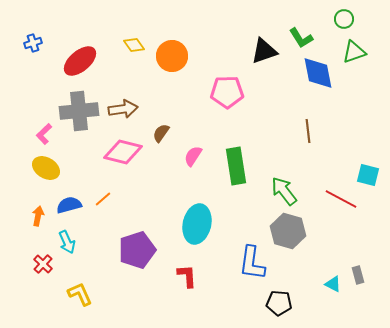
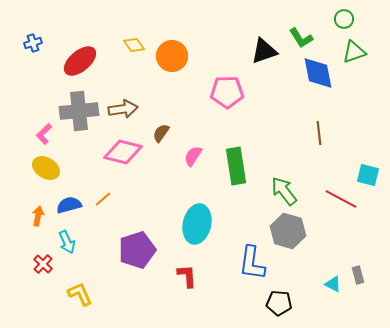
brown line: moved 11 px right, 2 px down
